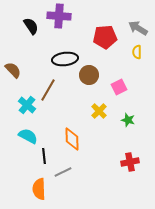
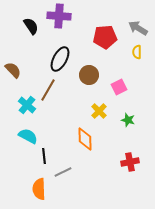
black ellipse: moved 5 px left; rotated 55 degrees counterclockwise
orange diamond: moved 13 px right
